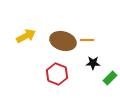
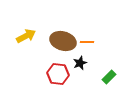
orange line: moved 2 px down
black star: moved 13 px left; rotated 24 degrees counterclockwise
red hexagon: moved 1 px right; rotated 15 degrees counterclockwise
green rectangle: moved 1 px left, 1 px up
